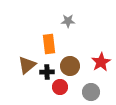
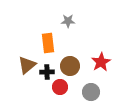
orange rectangle: moved 1 px left, 1 px up
